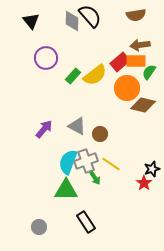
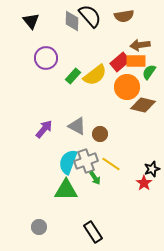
brown semicircle: moved 12 px left, 1 px down
orange circle: moved 1 px up
black rectangle: moved 7 px right, 10 px down
